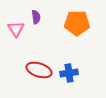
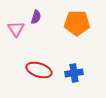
purple semicircle: rotated 24 degrees clockwise
blue cross: moved 5 px right
